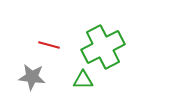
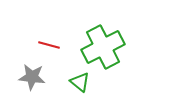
green triangle: moved 3 px left, 2 px down; rotated 40 degrees clockwise
